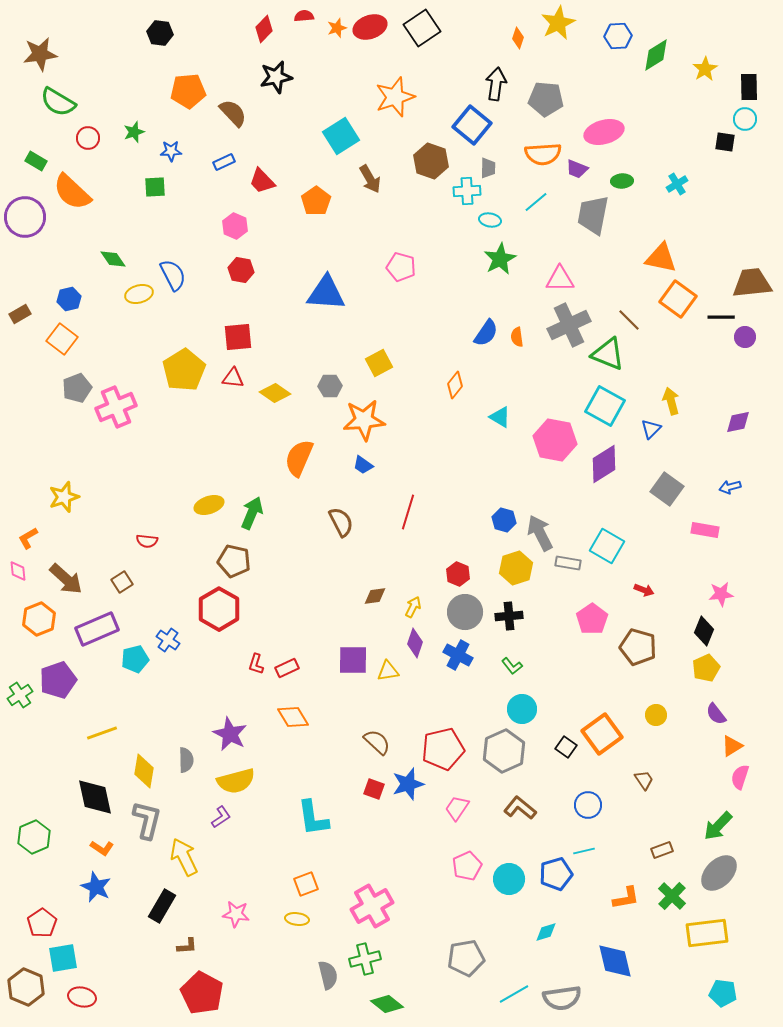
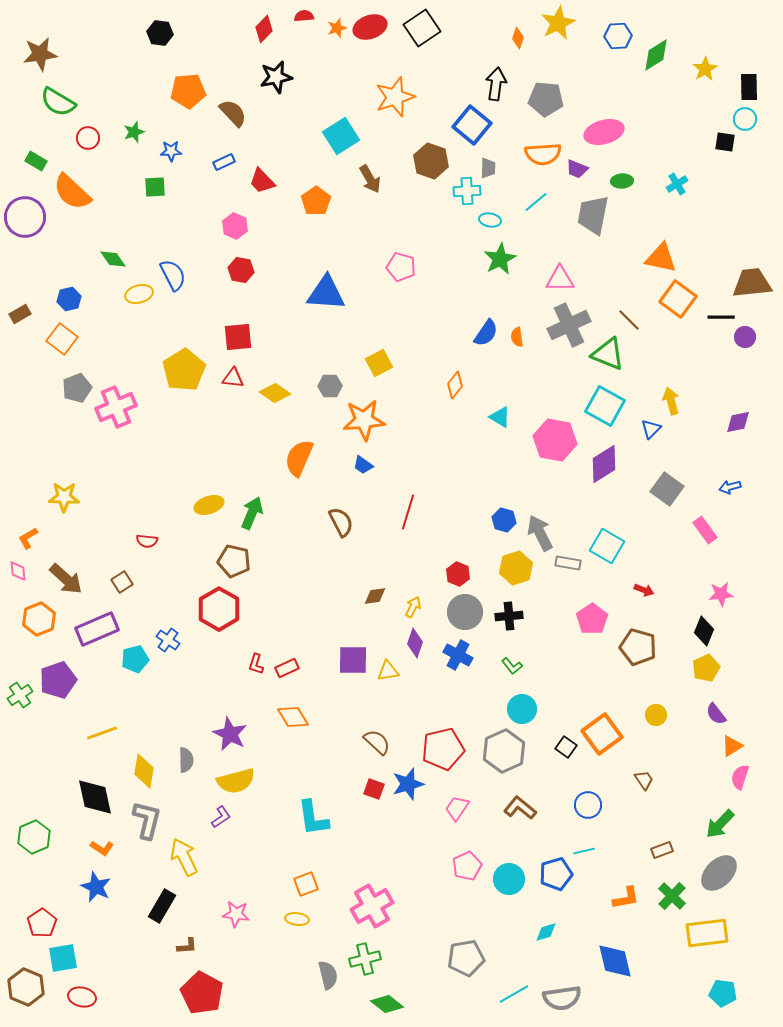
yellow star at (64, 497): rotated 20 degrees clockwise
pink rectangle at (705, 530): rotated 44 degrees clockwise
green arrow at (718, 826): moved 2 px right, 2 px up
